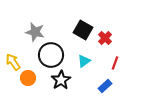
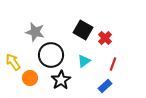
red line: moved 2 px left, 1 px down
orange circle: moved 2 px right
